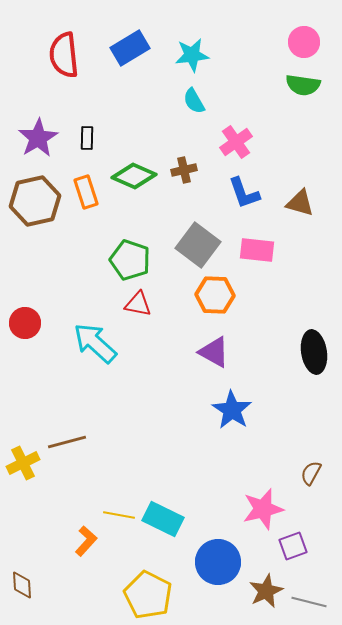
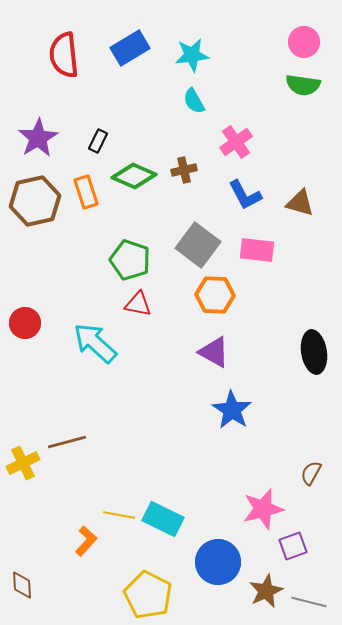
black rectangle: moved 11 px right, 3 px down; rotated 25 degrees clockwise
blue L-shape: moved 1 px right, 2 px down; rotated 9 degrees counterclockwise
